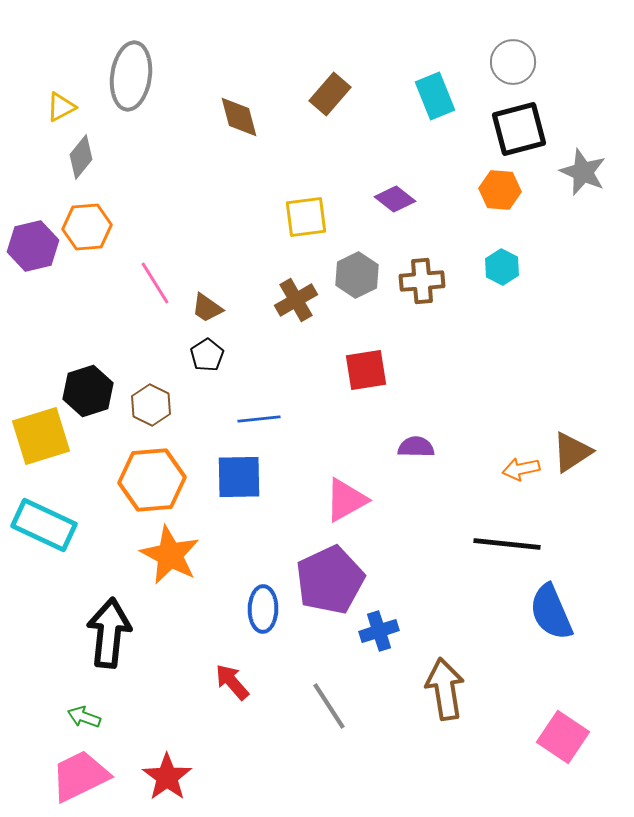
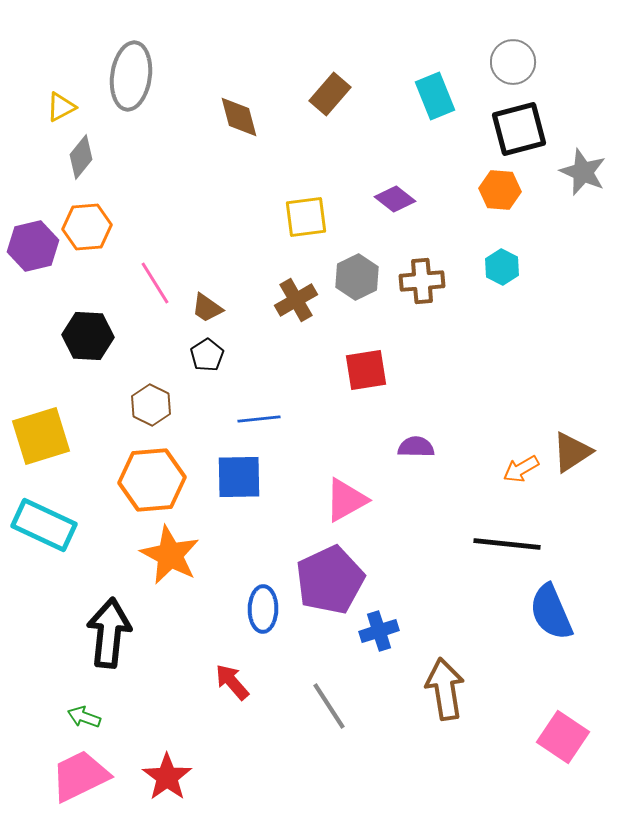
gray hexagon at (357, 275): moved 2 px down
black hexagon at (88, 391): moved 55 px up; rotated 21 degrees clockwise
orange arrow at (521, 469): rotated 18 degrees counterclockwise
